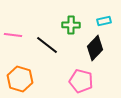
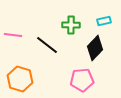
pink pentagon: moved 1 px right, 1 px up; rotated 20 degrees counterclockwise
